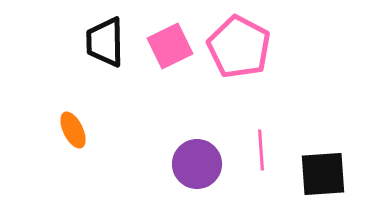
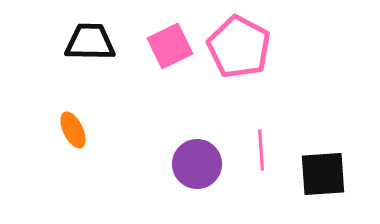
black trapezoid: moved 15 px left; rotated 92 degrees clockwise
